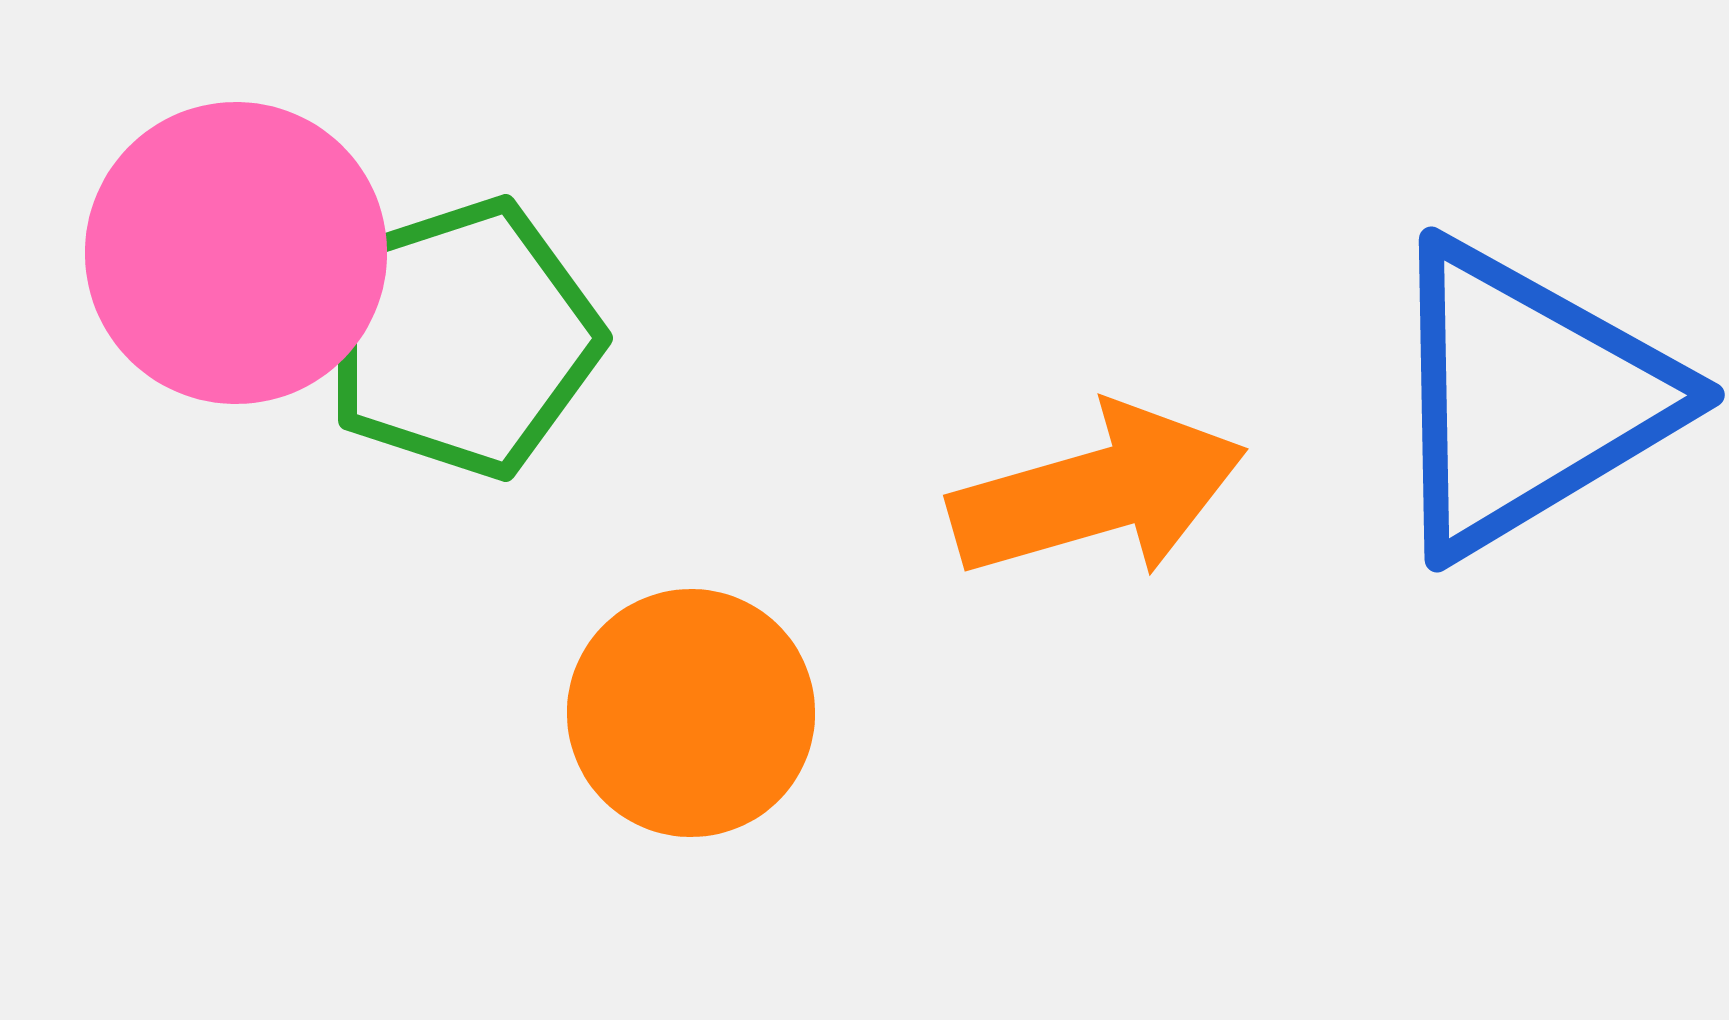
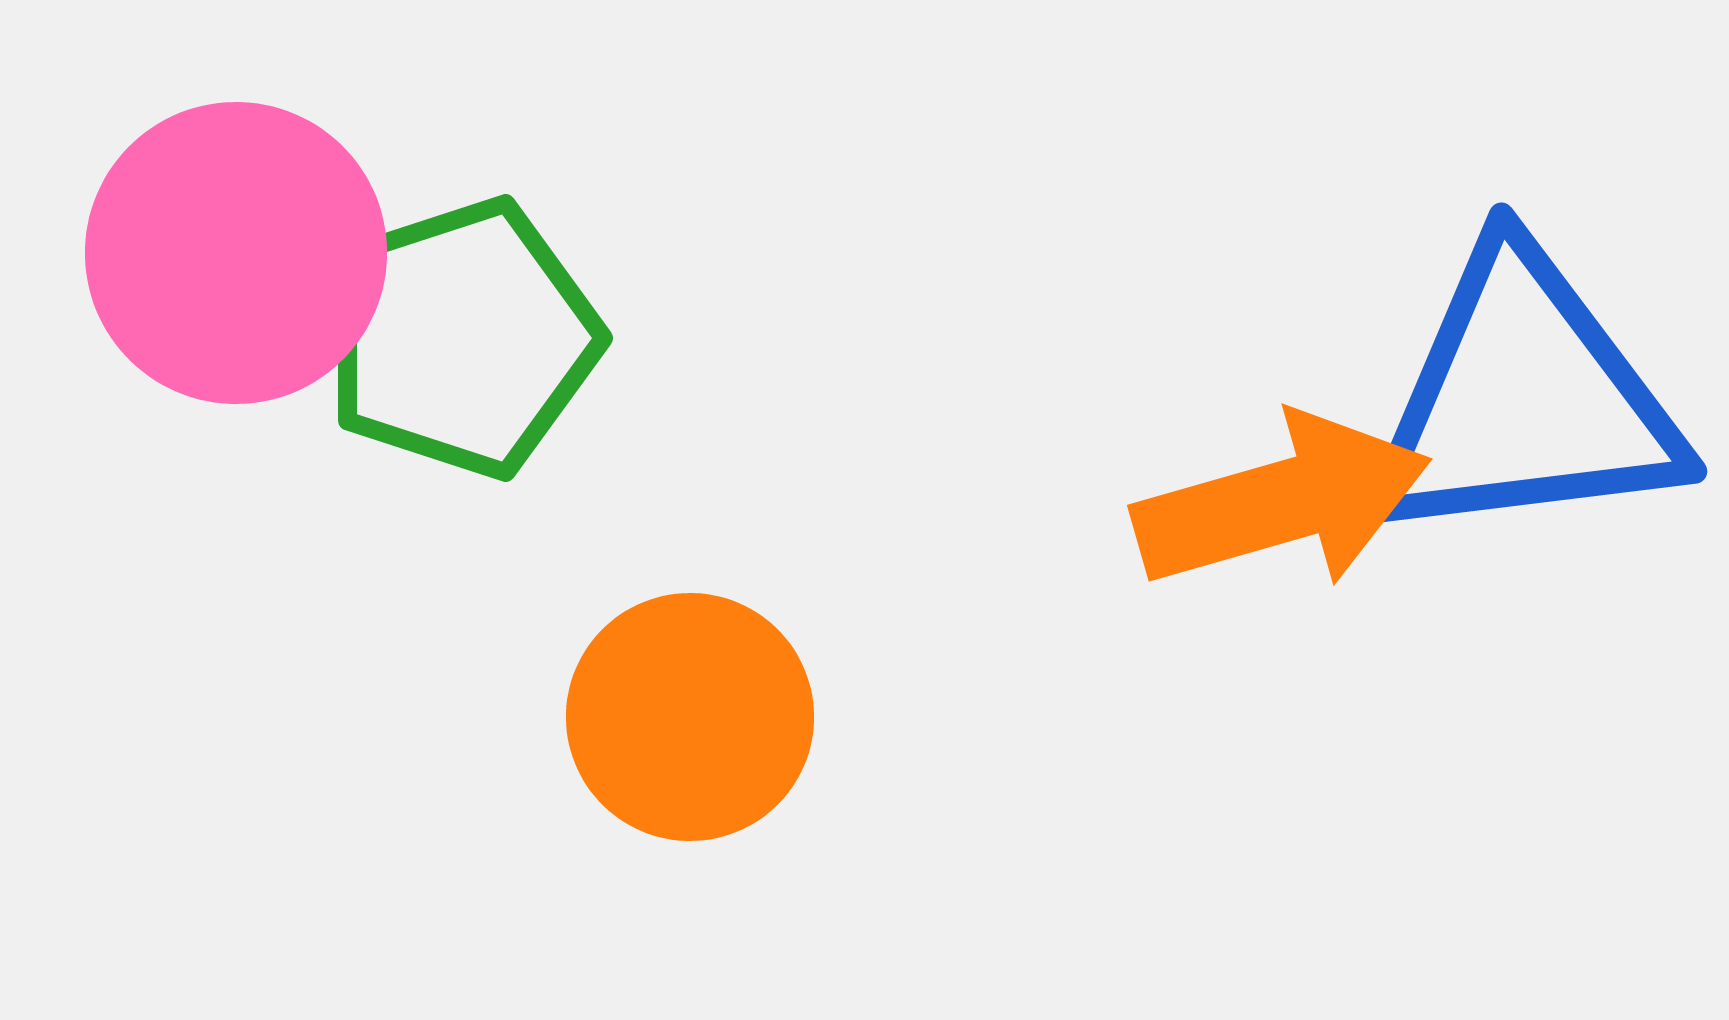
blue triangle: moved 3 px left, 1 px down; rotated 24 degrees clockwise
orange arrow: moved 184 px right, 10 px down
orange circle: moved 1 px left, 4 px down
